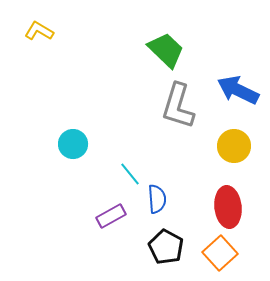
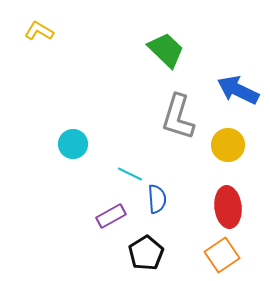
gray L-shape: moved 11 px down
yellow circle: moved 6 px left, 1 px up
cyan line: rotated 25 degrees counterclockwise
black pentagon: moved 20 px left, 6 px down; rotated 12 degrees clockwise
orange square: moved 2 px right, 2 px down; rotated 8 degrees clockwise
